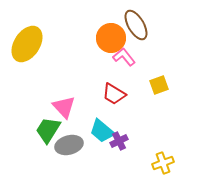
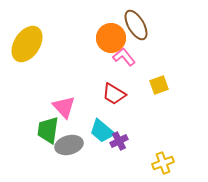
green trapezoid: rotated 24 degrees counterclockwise
